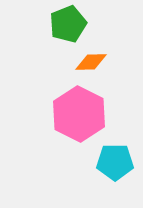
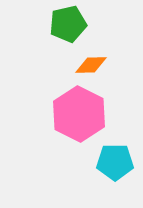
green pentagon: rotated 9 degrees clockwise
orange diamond: moved 3 px down
